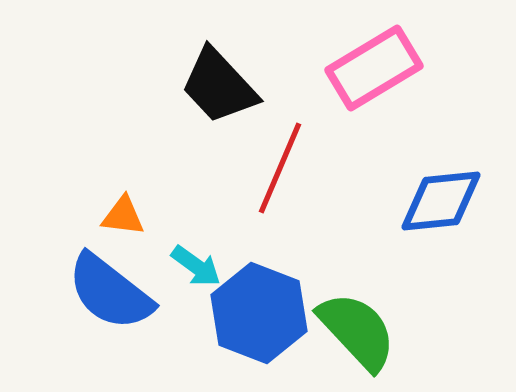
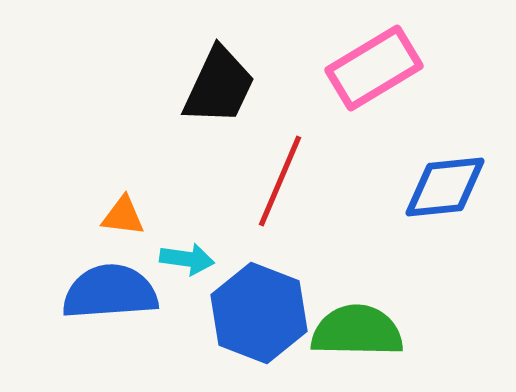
black trapezoid: rotated 112 degrees counterclockwise
red line: moved 13 px down
blue diamond: moved 4 px right, 14 px up
cyan arrow: moved 9 px left, 7 px up; rotated 28 degrees counterclockwise
blue semicircle: rotated 138 degrees clockwise
green semicircle: rotated 46 degrees counterclockwise
